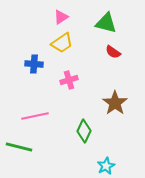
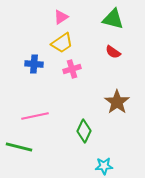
green triangle: moved 7 px right, 4 px up
pink cross: moved 3 px right, 11 px up
brown star: moved 2 px right, 1 px up
cyan star: moved 2 px left; rotated 24 degrees clockwise
